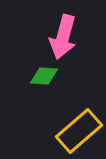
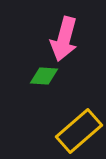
pink arrow: moved 1 px right, 2 px down
